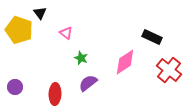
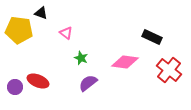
black triangle: moved 1 px right; rotated 32 degrees counterclockwise
yellow pentagon: rotated 12 degrees counterclockwise
pink diamond: rotated 40 degrees clockwise
red ellipse: moved 17 px left, 13 px up; rotated 70 degrees counterclockwise
